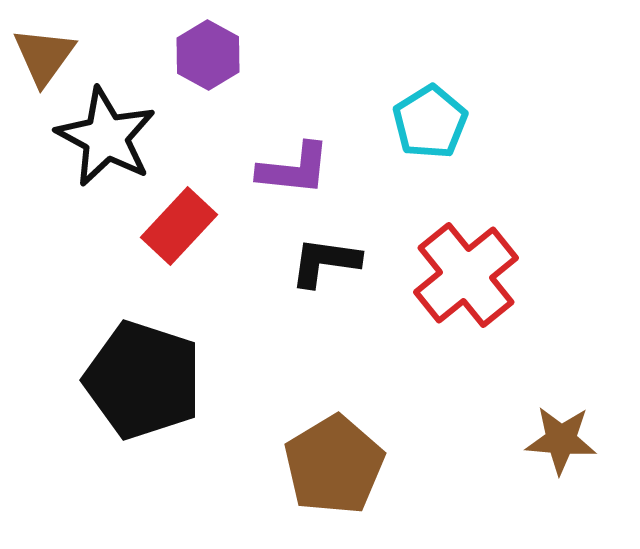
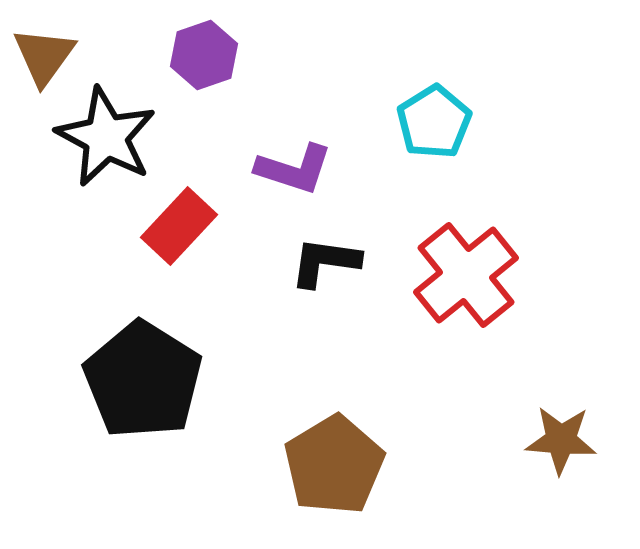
purple hexagon: moved 4 px left; rotated 12 degrees clockwise
cyan pentagon: moved 4 px right
purple L-shape: rotated 12 degrees clockwise
black pentagon: rotated 14 degrees clockwise
